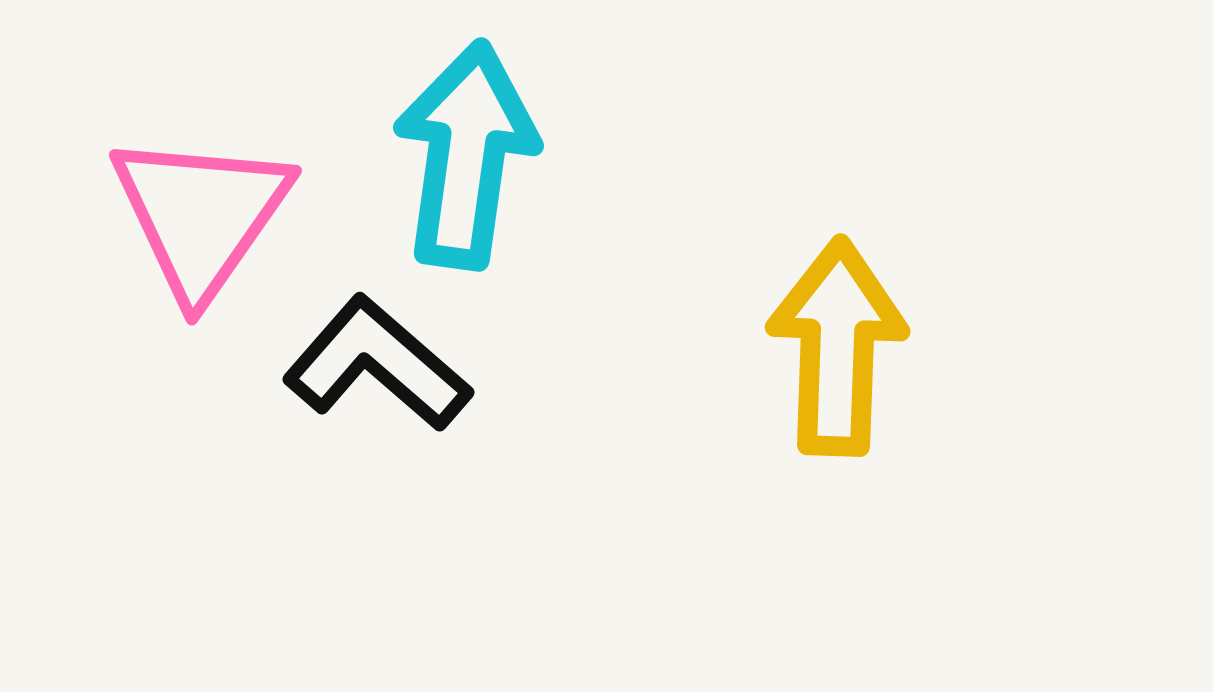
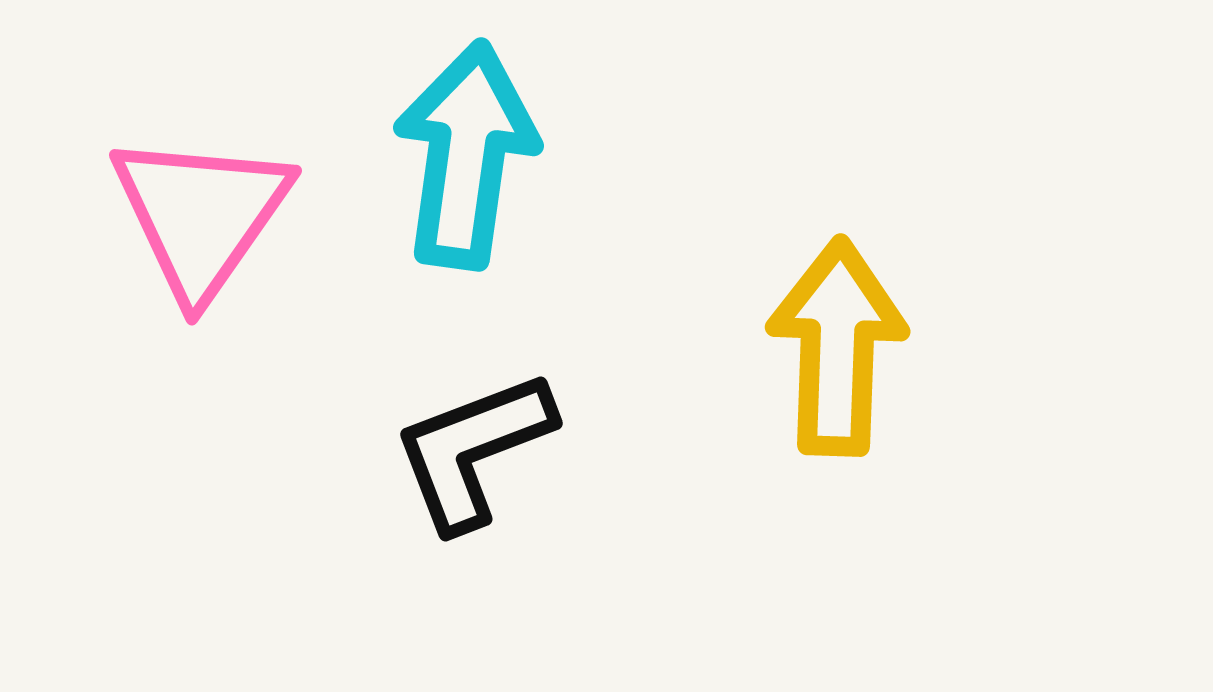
black L-shape: moved 96 px right, 86 px down; rotated 62 degrees counterclockwise
